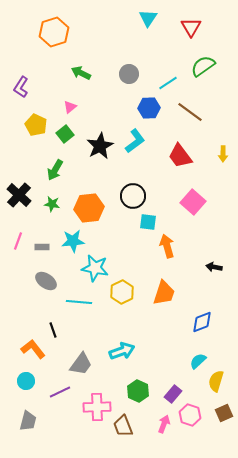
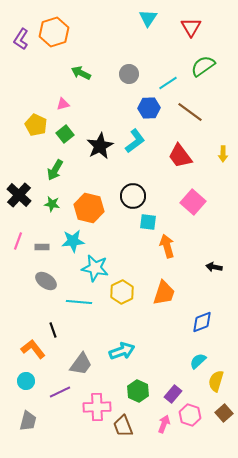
purple L-shape at (21, 87): moved 48 px up
pink triangle at (70, 107): moved 7 px left, 3 px up; rotated 24 degrees clockwise
orange hexagon at (89, 208): rotated 20 degrees clockwise
brown square at (224, 413): rotated 18 degrees counterclockwise
